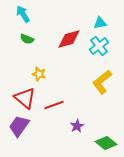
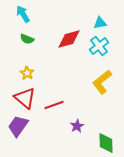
yellow star: moved 12 px left, 1 px up; rotated 16 degrees clockwise
purple trapezoid: moved 1 px left
green diamond: rotated 50 degrees clockwise
